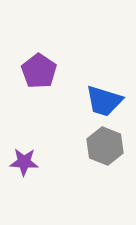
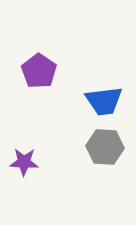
blue trapezoid: rotated 24 degrees counterclockwise
gray hexagon: moved 1 px down; rotated 18 degrees counterclockwise
